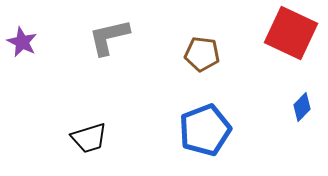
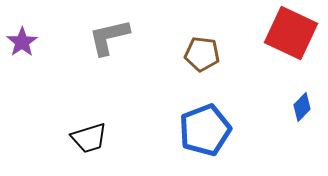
purple star: rotated 12 degrees clockwise
